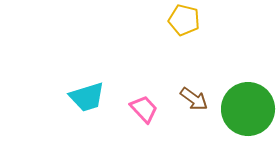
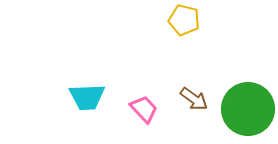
cyan trapezoid: rotated 15 degrees clockwise
